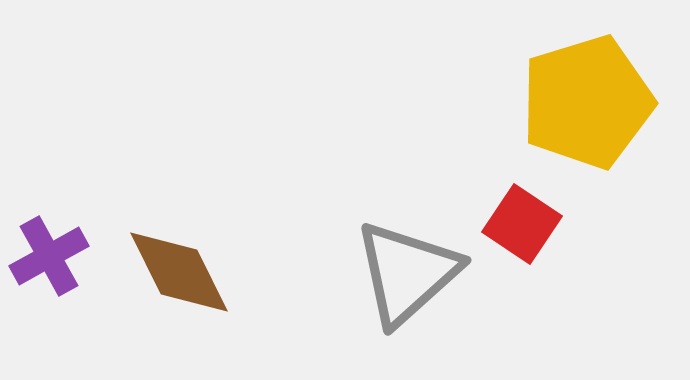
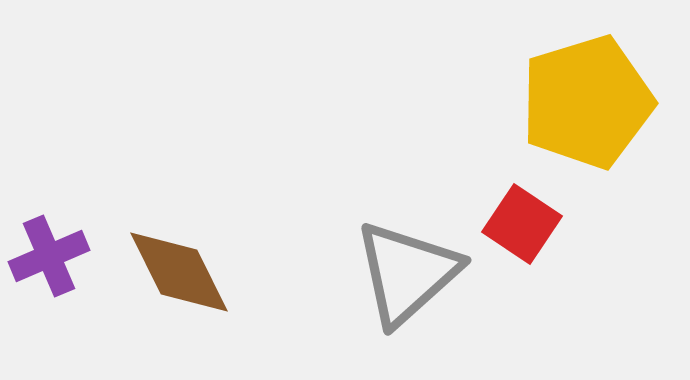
purple cross: rotated 6 degrees clockwise
